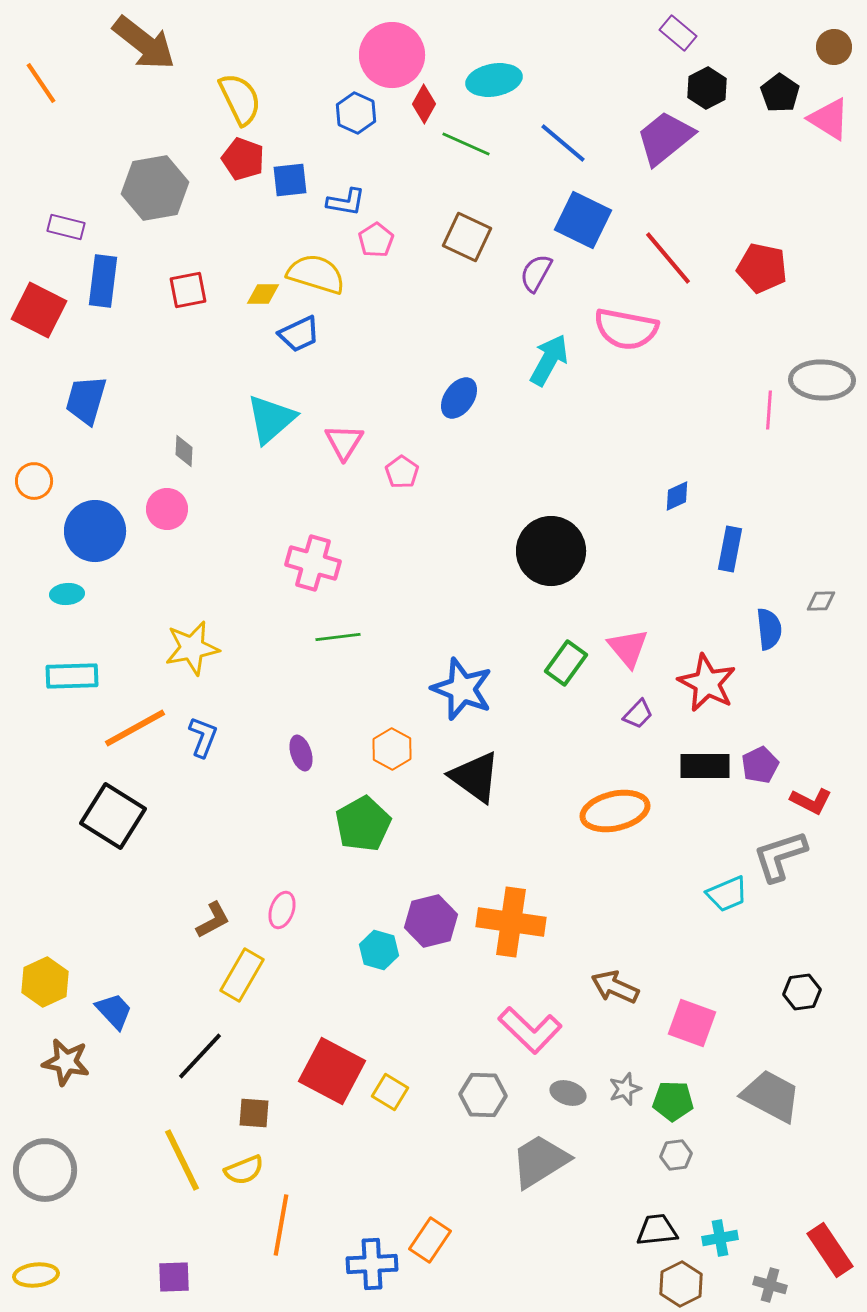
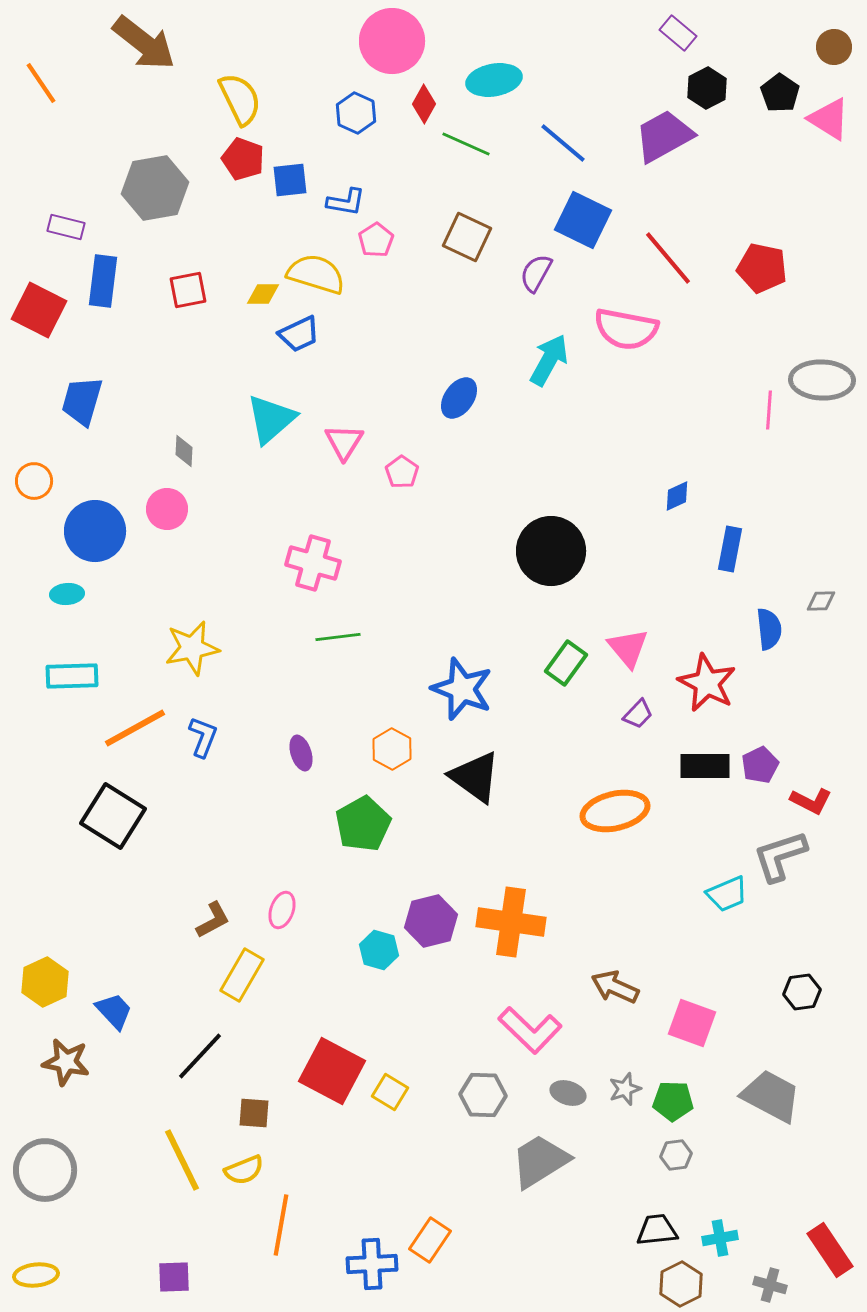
pink circle at (392, 55): moved 14 px up
purple trapezoid at (665, 138): moved 1 px left, 2 px up; rotated 10 degrees clockwise
blue trapezoid at (86, 400): moved 4 px left, 1 px down
